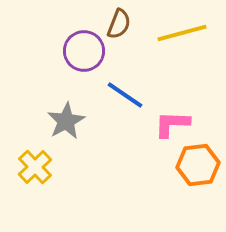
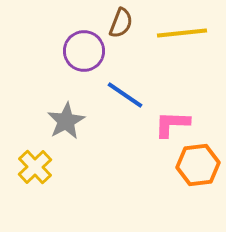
brown semicircle: moved 2 px right, 1 px up
yellow line: rotated 9 degrees clockwise
